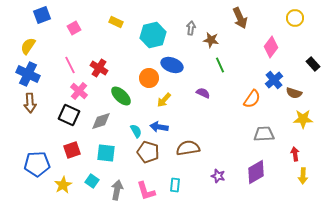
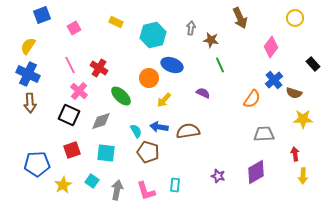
brown semicircle at (188, 148): moved 17 px up
